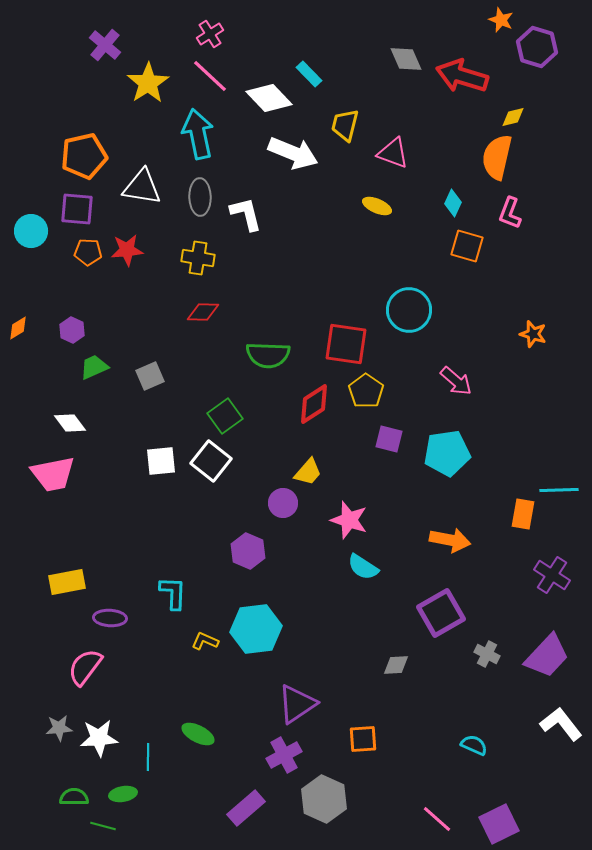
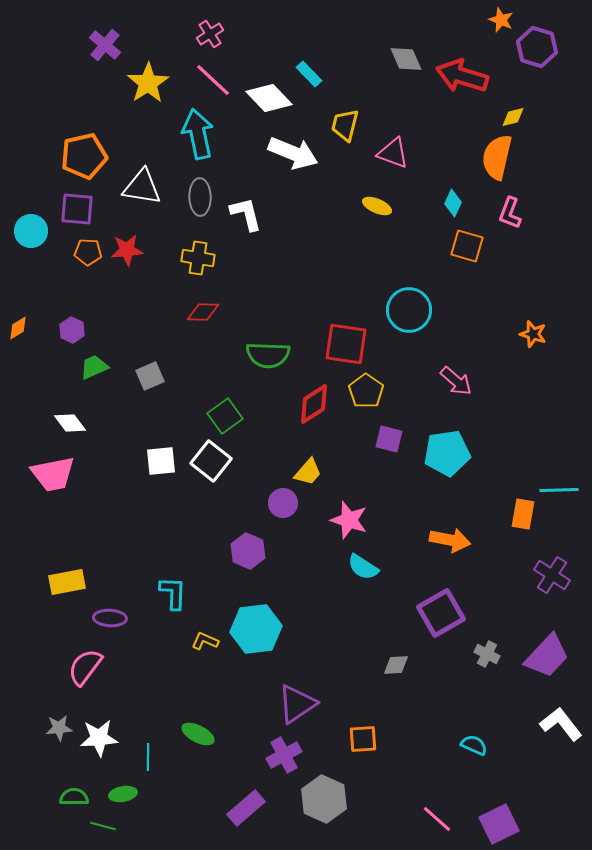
pink line at (210, 76): moved 3 px right, 4 px down
